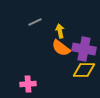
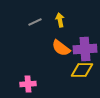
yellow arrow: moved 11 px up
purple cross: moved 1 px right; rotated 15 degrees counterclockwise
yellow diamond: moved 2 px left
